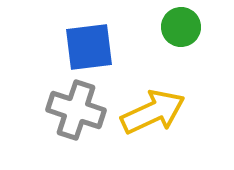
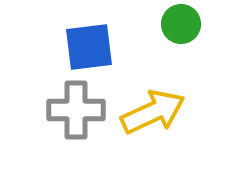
green circle: moved 3 px up
gray cross: rotated 18 degrees counterclockwise
